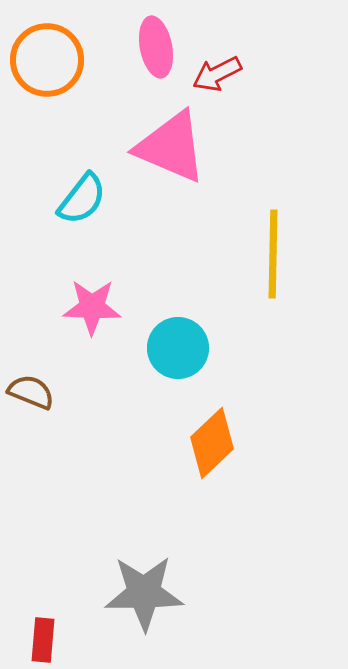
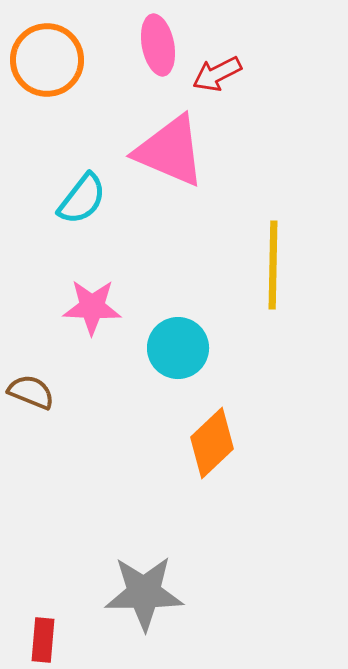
pink ellipse: moved 2 px right, 2 px up
pink triangle: moved 1 px left, 4 px down
yellow line: moved 11 px down
